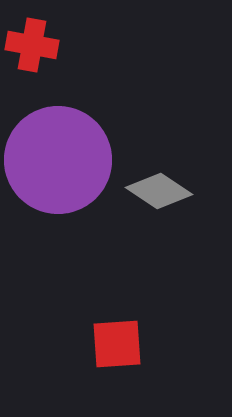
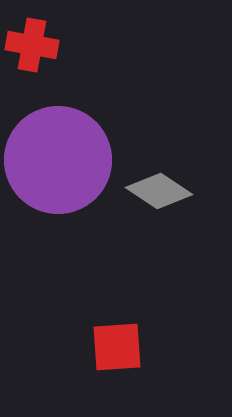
red square: moved 3 px down
